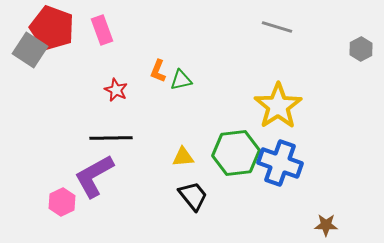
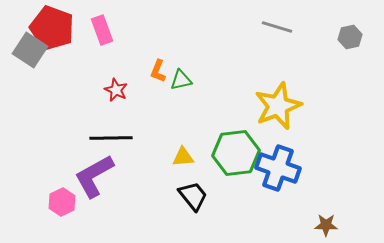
gray hexagon: moved 11 px left, 12 px up; rotated 15 degrees clockwise
yellow star: rotated 12 degrees clockwise
blue cross: moved 2 px left, 5 px down
